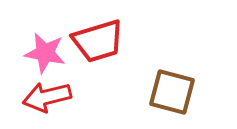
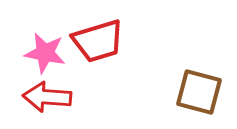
brown square: moved 27 px right
red arrow: rotated 18 degrees clockwise
